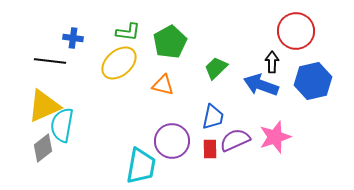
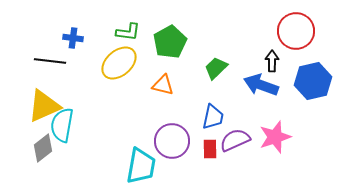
black arrow: moved 1 px up
